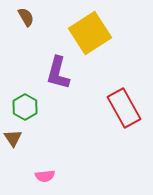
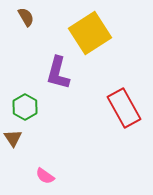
pink semicircle: rotated 42 degrees clockwise
